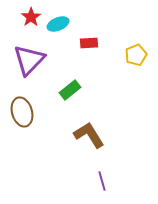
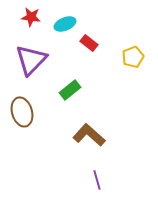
red star: rotated 30 degrees counterclockwise
cyan ellipse: moved 7 px right
red rectangle: rotated 42 degrees clockwise
yellow pentagon: moved 3 px left, 2 px down
purple triangle: moved 2 px right
brown L-shape: rotated 16 degrees counterclockwise
purple line: moved 5 px left, 1 px up
